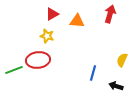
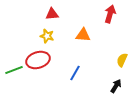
red triangle: rotated 24 degrees clockwise
orange triangle: moved 6 px right, 14 px down
red ellipse: rotated 10 degrees counterclockwise
blue line: moved 18 px left; rotated 14 degrees clockwise
black arrow: rotated 104 degrees clockwise
